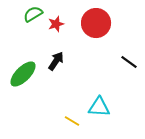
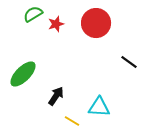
black arrow: moved 35 px down
